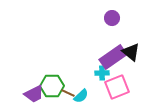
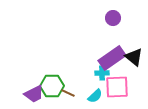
purple circle: moved 1 px right
black triangle: moved 3 px right, 5 px down
purple rectangle: moved 1 px left, 1 px down
pink square: rotated 20 degrees clockwise
cyan semicircle: moved 14 px right
